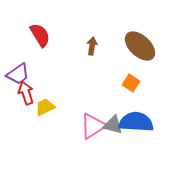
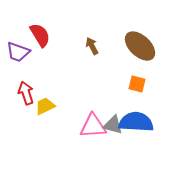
brown arrow: rotated 36 degrees counterclockwise
purple trapezoid: moved 22 px up; rotated 55 degrees clockwise
orange square: moved 6 px right, 1 px down; rotated 18 degrees counterclockwise
yellow trapezoid: moved 1 px up
pink triangle: rotated 28 degrees clockwise
